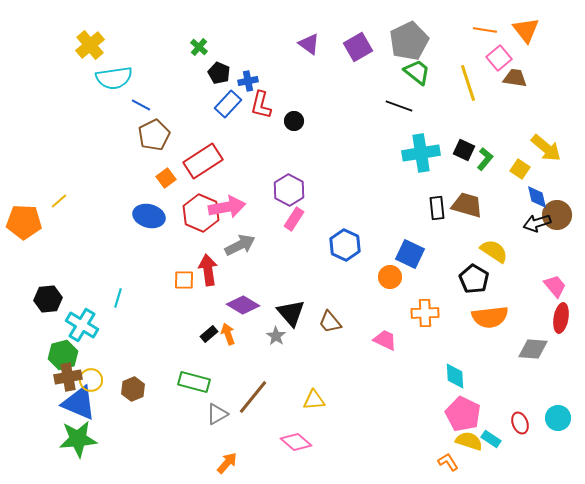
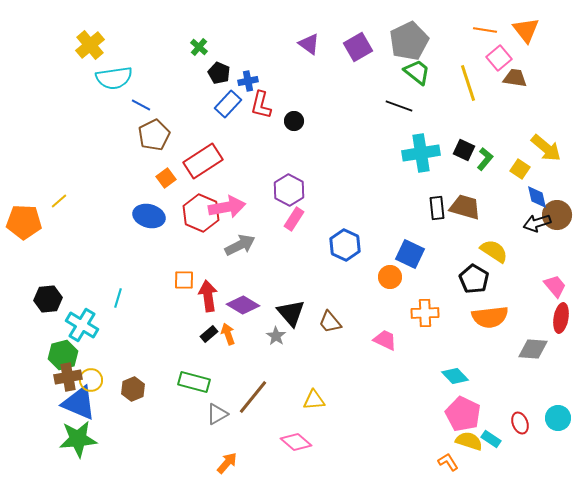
brown trapezoid at (467, 205): moved 2 px left, 2 px down
red arrow at (208, 270): moved 26 px down
cyan diamond at (455, 376): rotated 40 degrees counterclockwise
